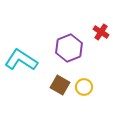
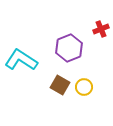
red cross: moved 3 px up; rotated 35 degrees clockwise
